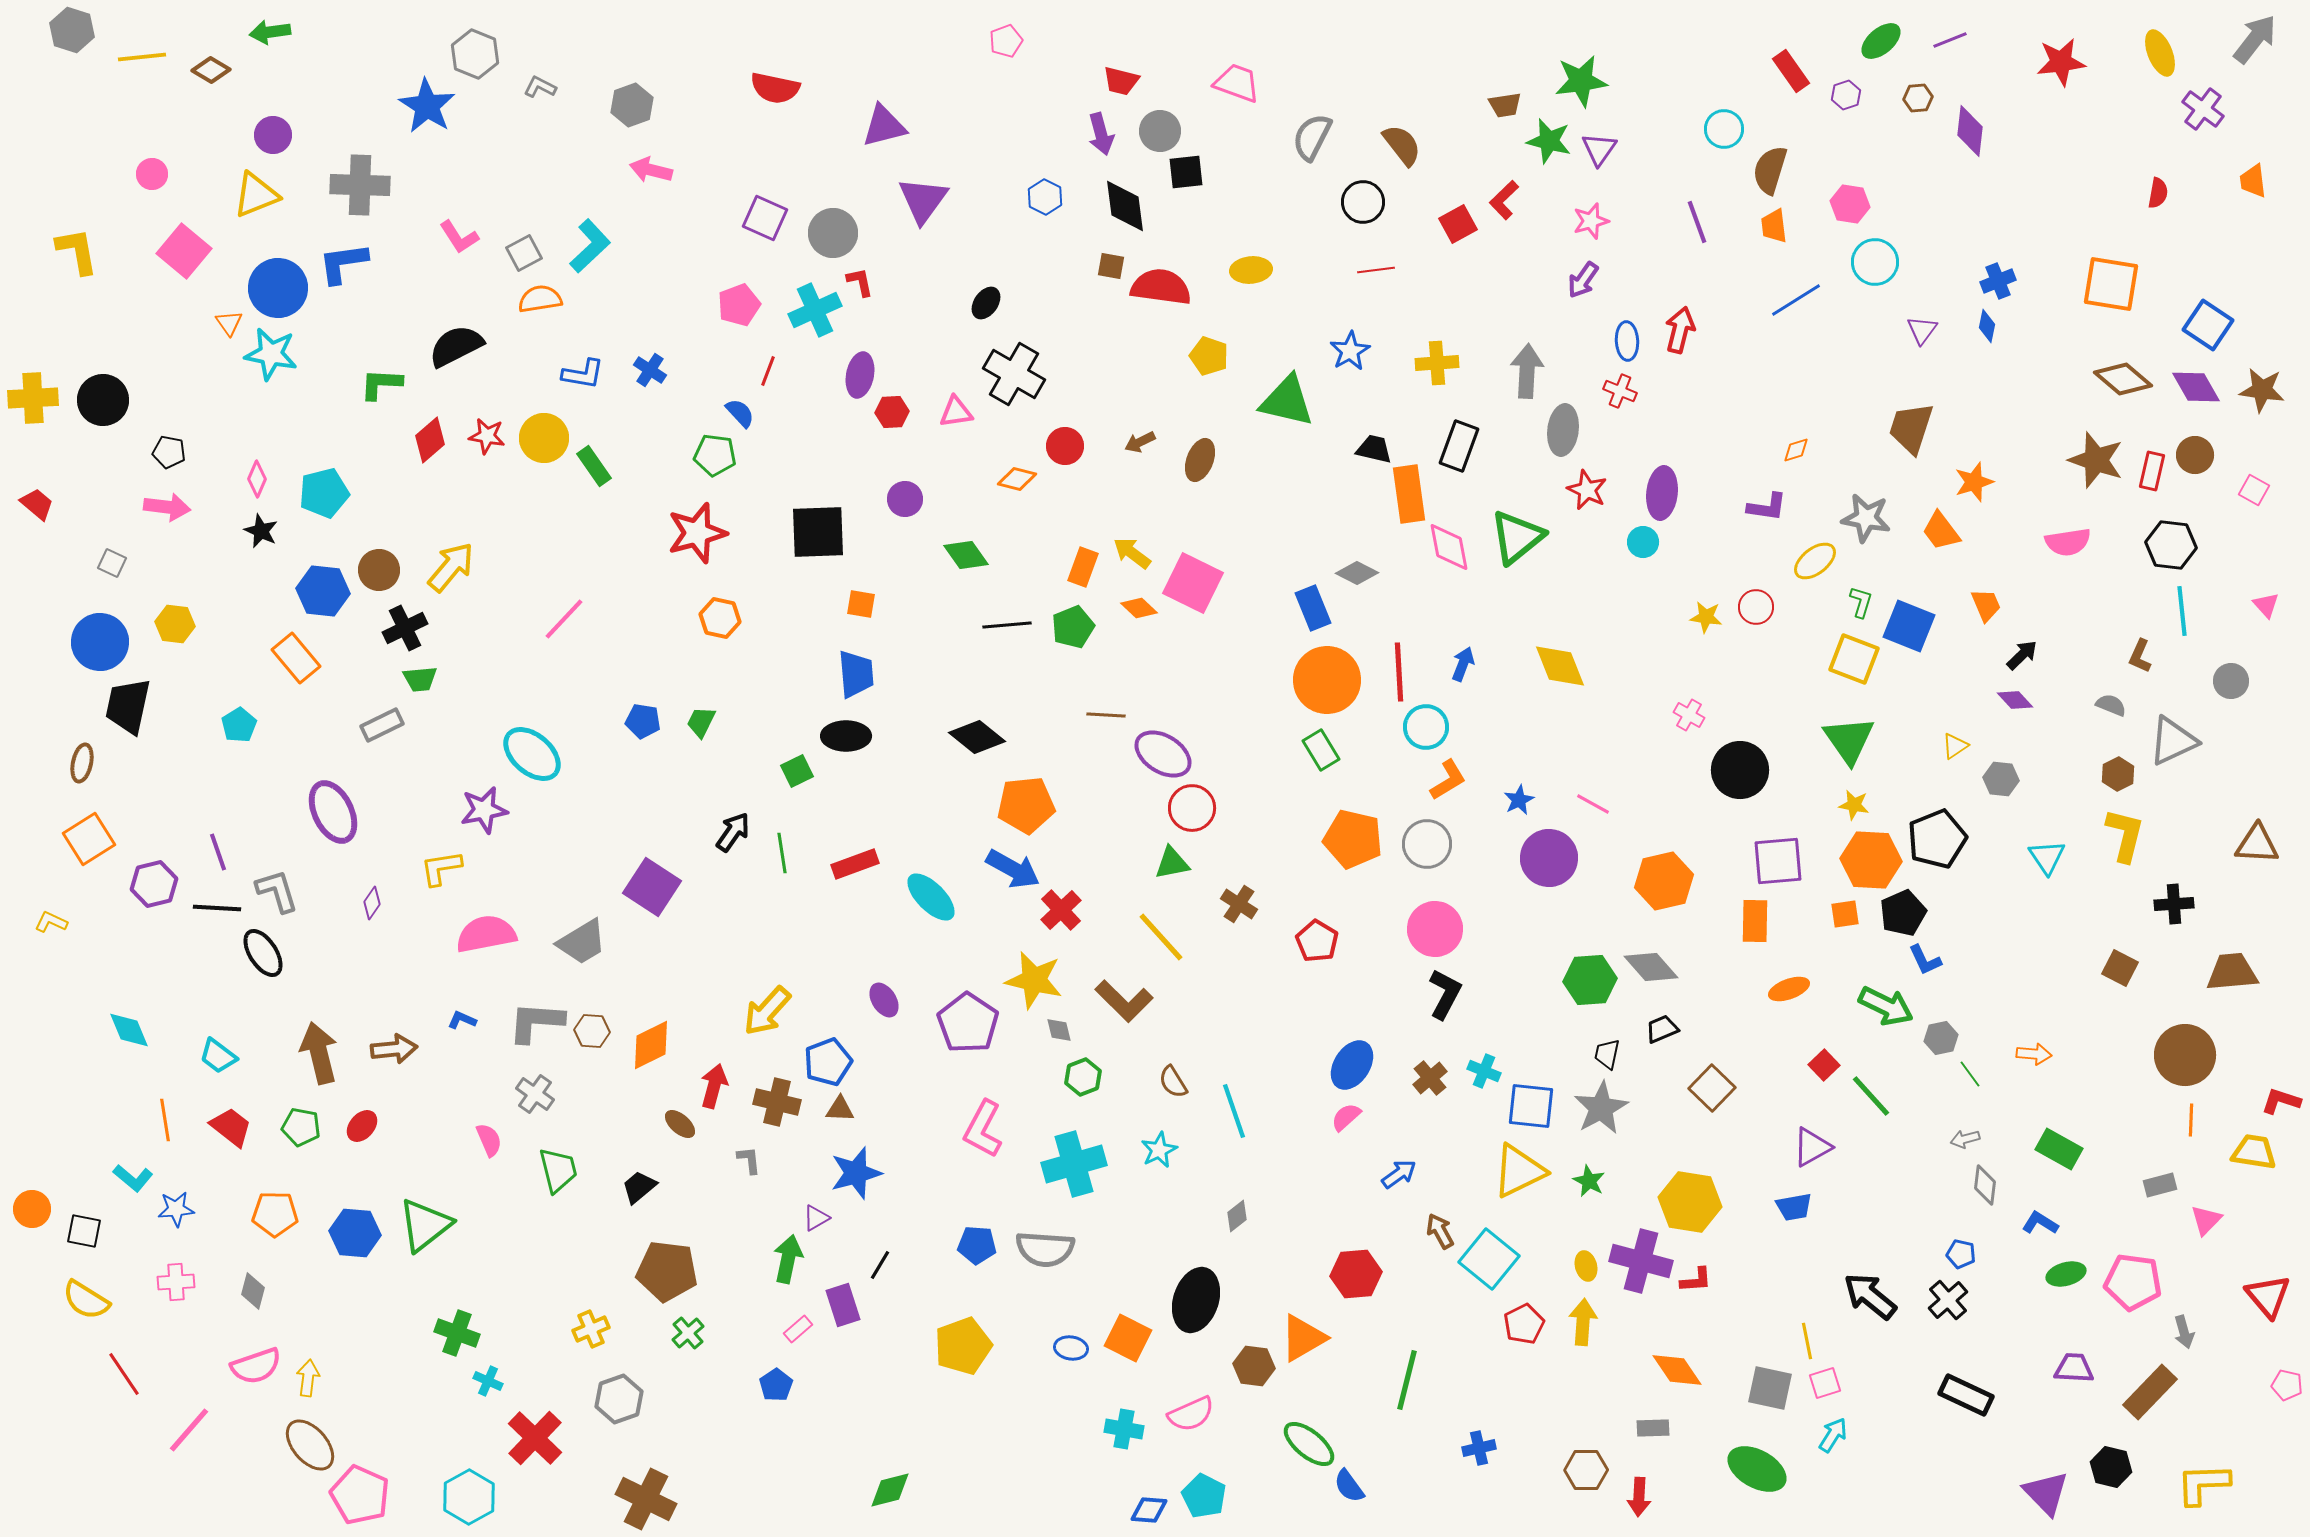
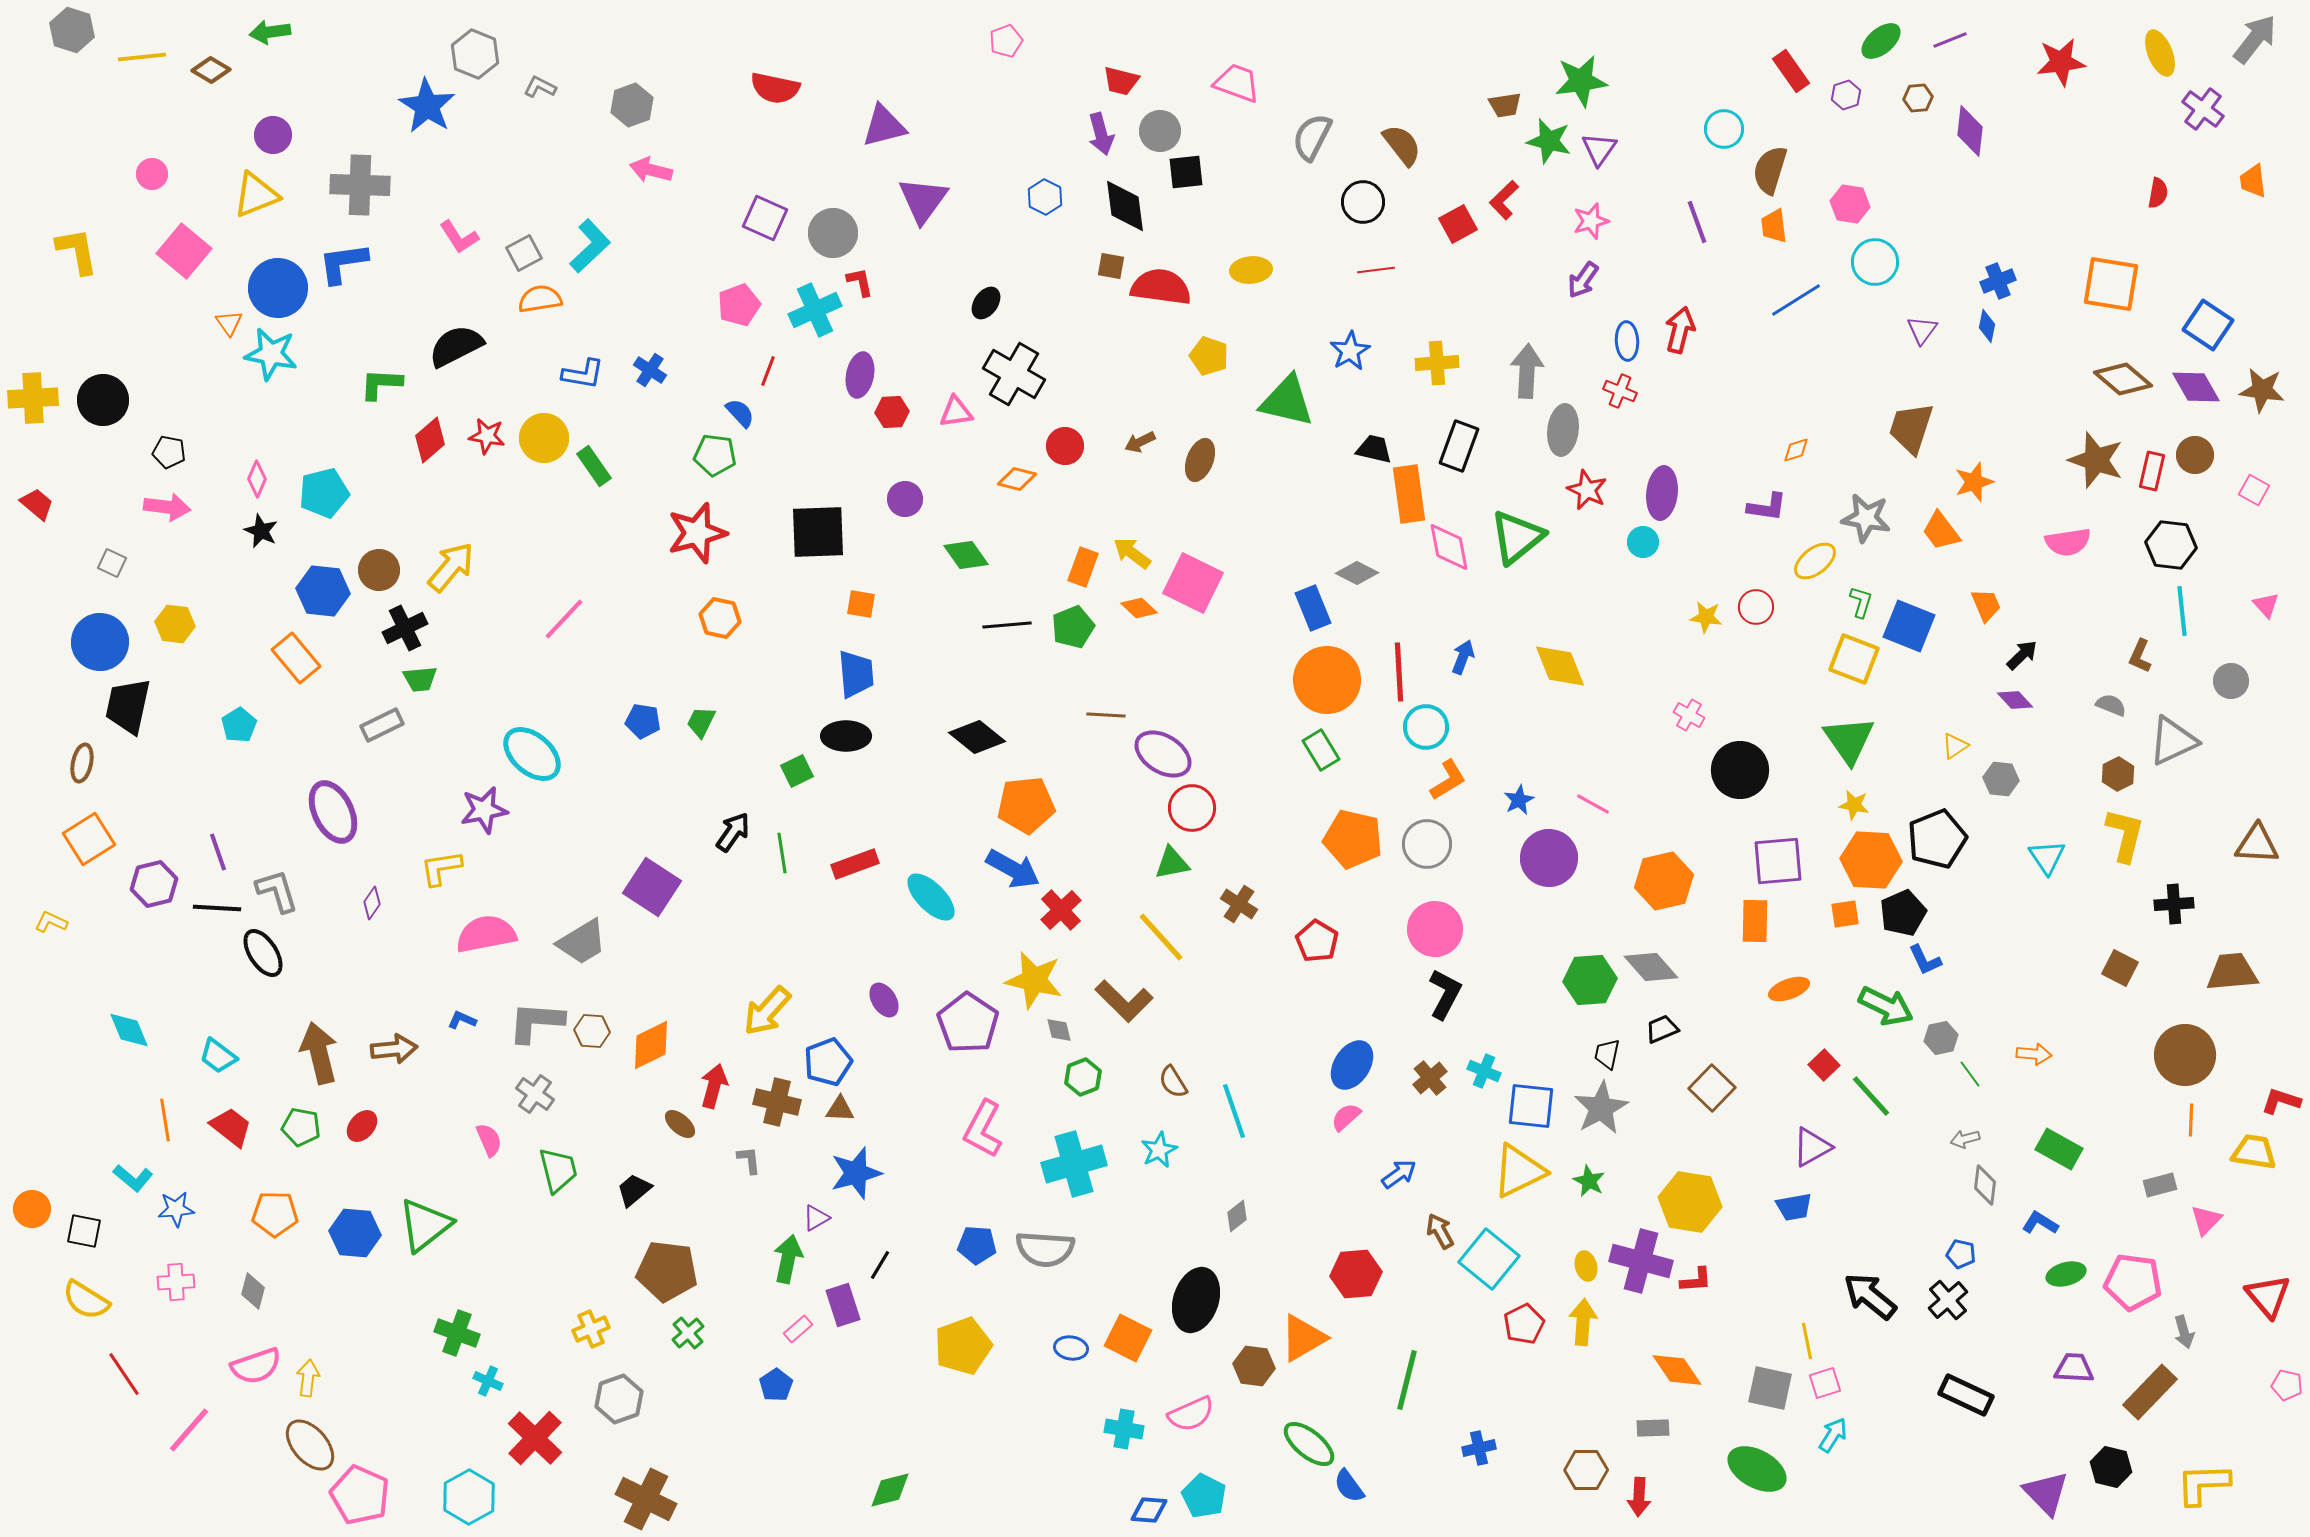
blue arrow at (1463, 664): moved 7 px up
black trapezoid at (639, 1187): moved 5 px left, 3 px down
